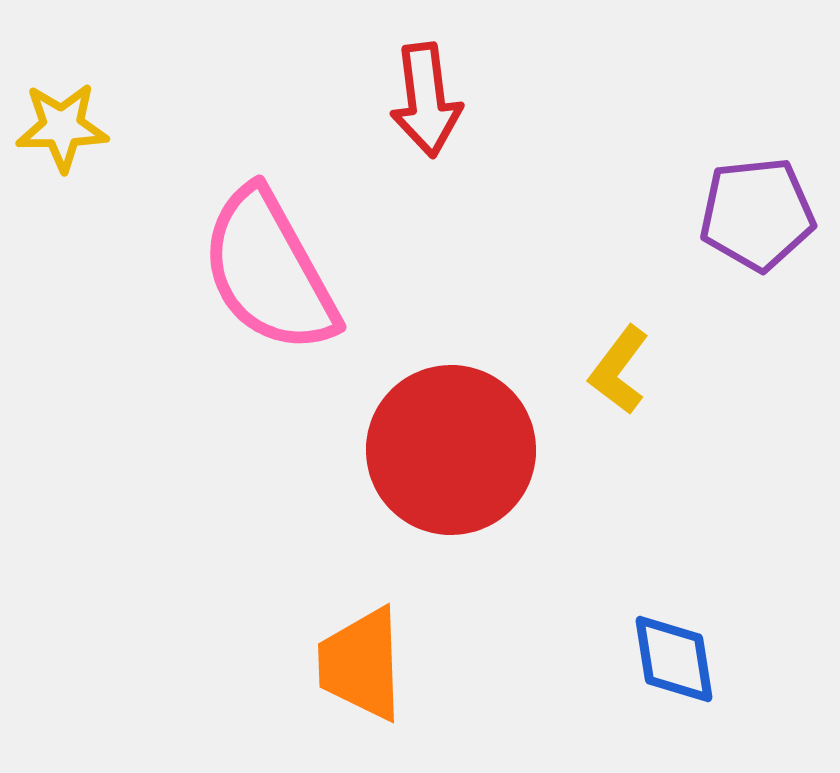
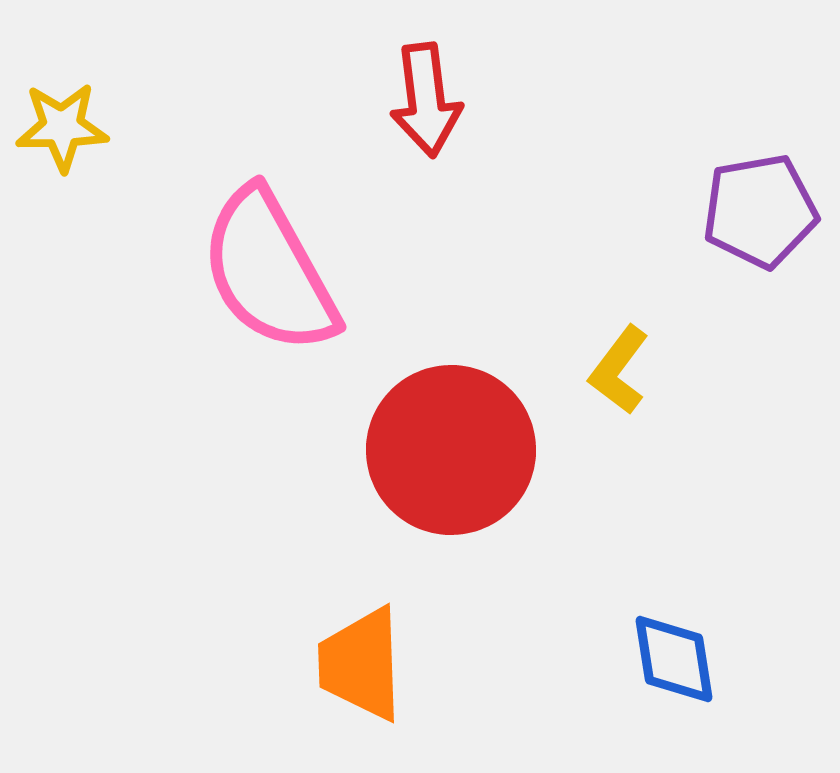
purple pentagon: moved 3 px right, 3 px up; rotated 4 degrees counterclockwise
